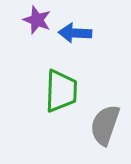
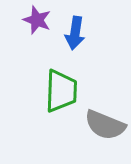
blue arrow: rotated 84 degrees counterclockwise
gray semicircle: rotated 87 degrees counterclockwise
